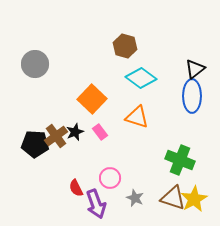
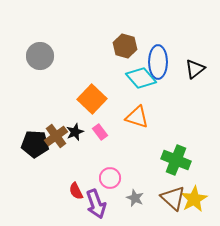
gray circle: moved 5 px right, 8 px up
cyan diamond: rotated 12 degrees clockwise
blue ellipse: moved 34 px left, 34 px up
green cross: moved 4 px left
red semicircle: moved 3 px down
brown triangle: rotated 24 degrees clockwise
